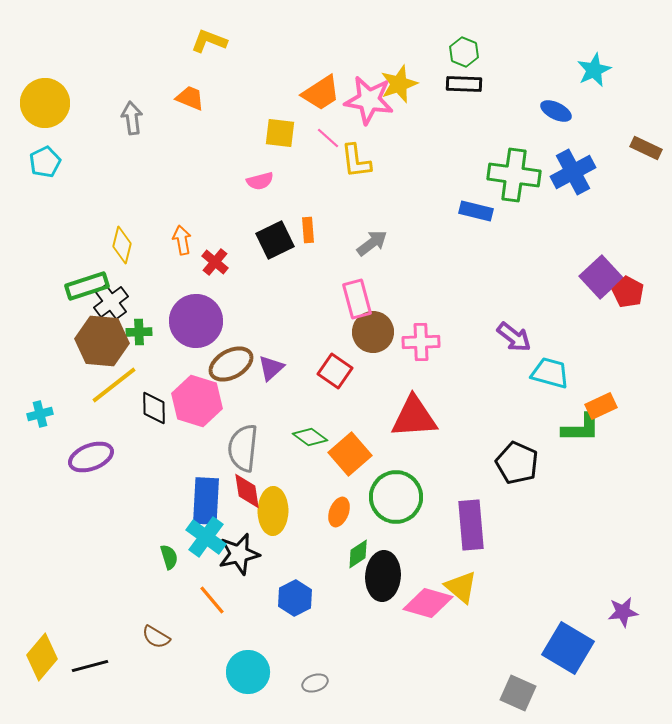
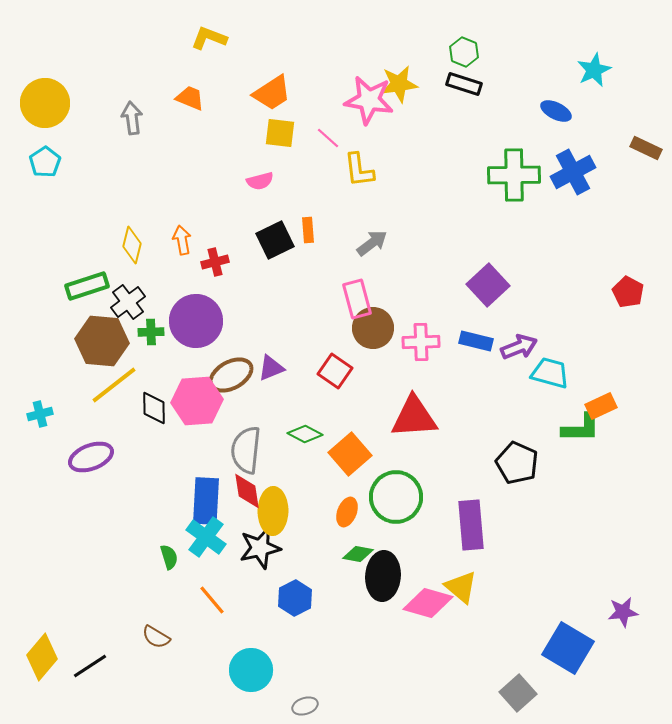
yellow L-shape at (209, 41): moved 3 px up
yellow star at (399, 84): rotated 12 degrees clockwise
black rectangle at (464, 84): rotated 16 degrees clockwise
orange trapezoid at (321, 93): moved 49 px left
yellow L-shape at (356, 161): moved 3 px right, 9 px down
cyan pentagon at (45, 162): rotated 8 degrees counterclockwise
green cross at (514, 175): rotated 9 degrees counterclockwise
blue rectangle at (476, 211): moved 130 px down
yellow diamond at (122, 245): moved 10 px right
red cross at (215, 262): rotated 36 degrees clockwise
purple square at (601, 277): moved 113 px left, 8 px down
black cross at (111, 302): moved 17 px right
green cross at (139, 332): moved 12 px right
brown circle at (373, 332): moved 4 px up
purple arrow at (514, 337): moved 5 px right, 10 px down; rotated 60 degrees counterclockwise
brown ellipse at (231, 364): moved 11 px down
purple triangle at (271, 368): rotated 20 degrees clockwise
pink hexagon at (197, 401): rotated 21 degrees counterclockwise
green diamond at (310, 437): moved 5 px left, 3 px up; rotated 8 degrees counterclockwise
gray semicircle at (243, 448): moved 3 px right, 2 px down
orange ellipse at (339, 512): moved 8 px right
black star at (239, 554): moved 21 px right, 6 px up
green diamond at (358, 554): rotated 44 degrees clockwise
black line at (90, 666): rotated 18 degrees counterclockwise
cyan circle at (248, 672): moved 3 px right, 2 px up
gray ellipse at (315, 683): moved 10 px left, 23 px down
gray square at (518, 693): rotated 24 degrees clockwise
